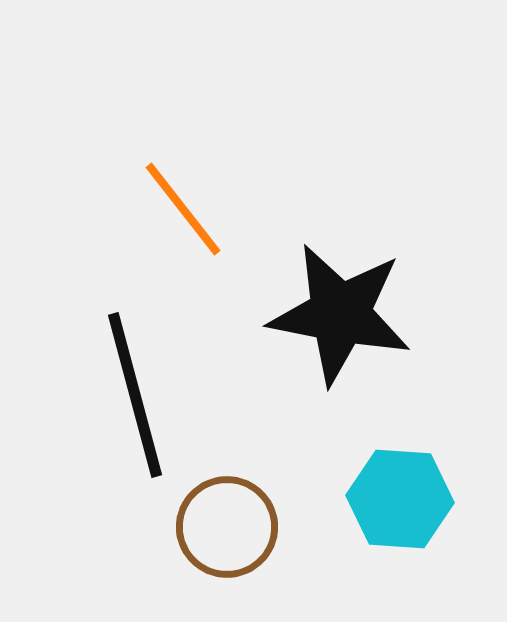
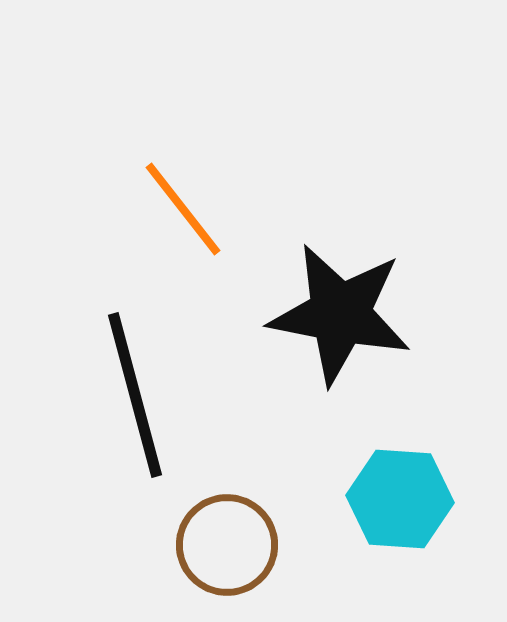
brown circle: moved 18 px down
